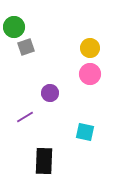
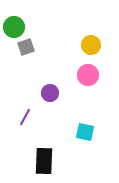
yellow circle: moved 1 px right, 3 px up
pink circle: moved 2 px left, 1 px down
purple line: rotated 30 degrees counterclockwise
